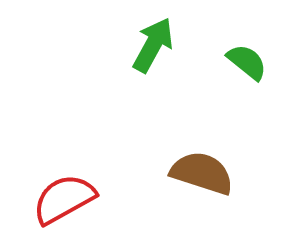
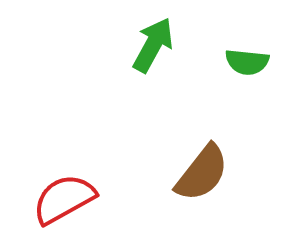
green semicircle: rotated 147 degrees clockwise
brown semicircle: rotated 110 degrees clockwise
